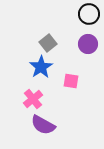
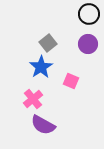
pink square: rotated 14 degrees clockwise
